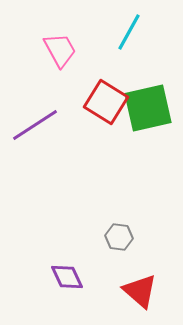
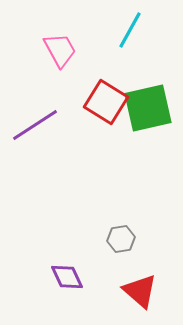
cyan line: moved 1 px right, 2 px up
gray hexagon: moved 2 px right, 2 px down; rotated 16 degrees counterclockwise
